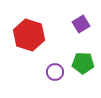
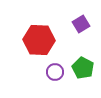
red hexagon: moved 10 px right, 5 px down; rotated 16 degrees counterclockwise
green pentagon: moved 5 px down; rotated 25 degrees clockwise
